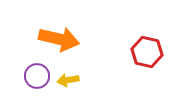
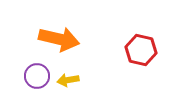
red hexagon: moved 6 px left, 2 px up
